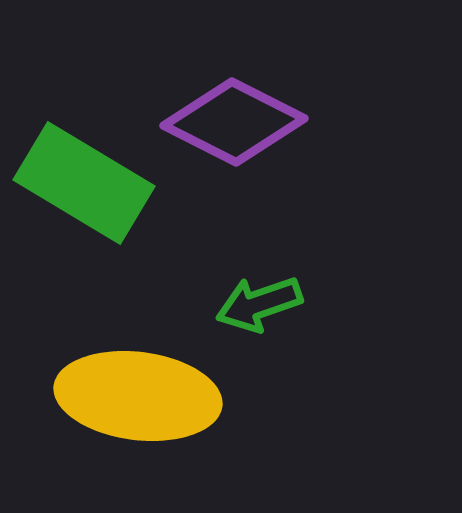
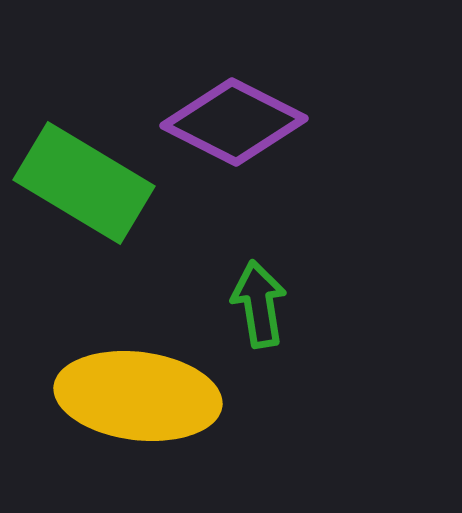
green arrow: rotated 100 degrees clockwise
